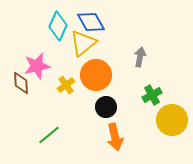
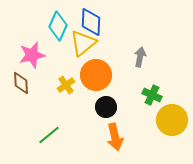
blue diamond: rotated 32 degrees clockwise
pink star: moved 5 px left, 11 px up
green cross: rotated 36 degrees counterclockwise
